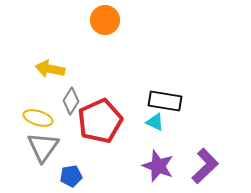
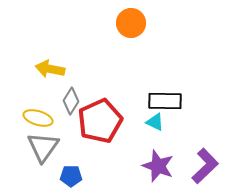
orange circle: moved 26 px right, 3 px down
black rectangle: rotated 8 degrees counterclockwise
blue pentagon: rotated 10 degrees clockwise
